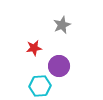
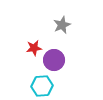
purple circle: moved 5 px left, 6 px up
cyan hexagon: moved 2 px right
